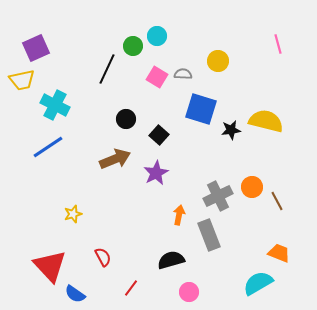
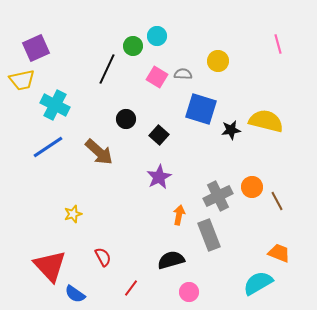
brown arrow: moved 16 px left, 7 px up; rotated 64 degrees clockwise
purple star: moved 3 px right, 4 px down
